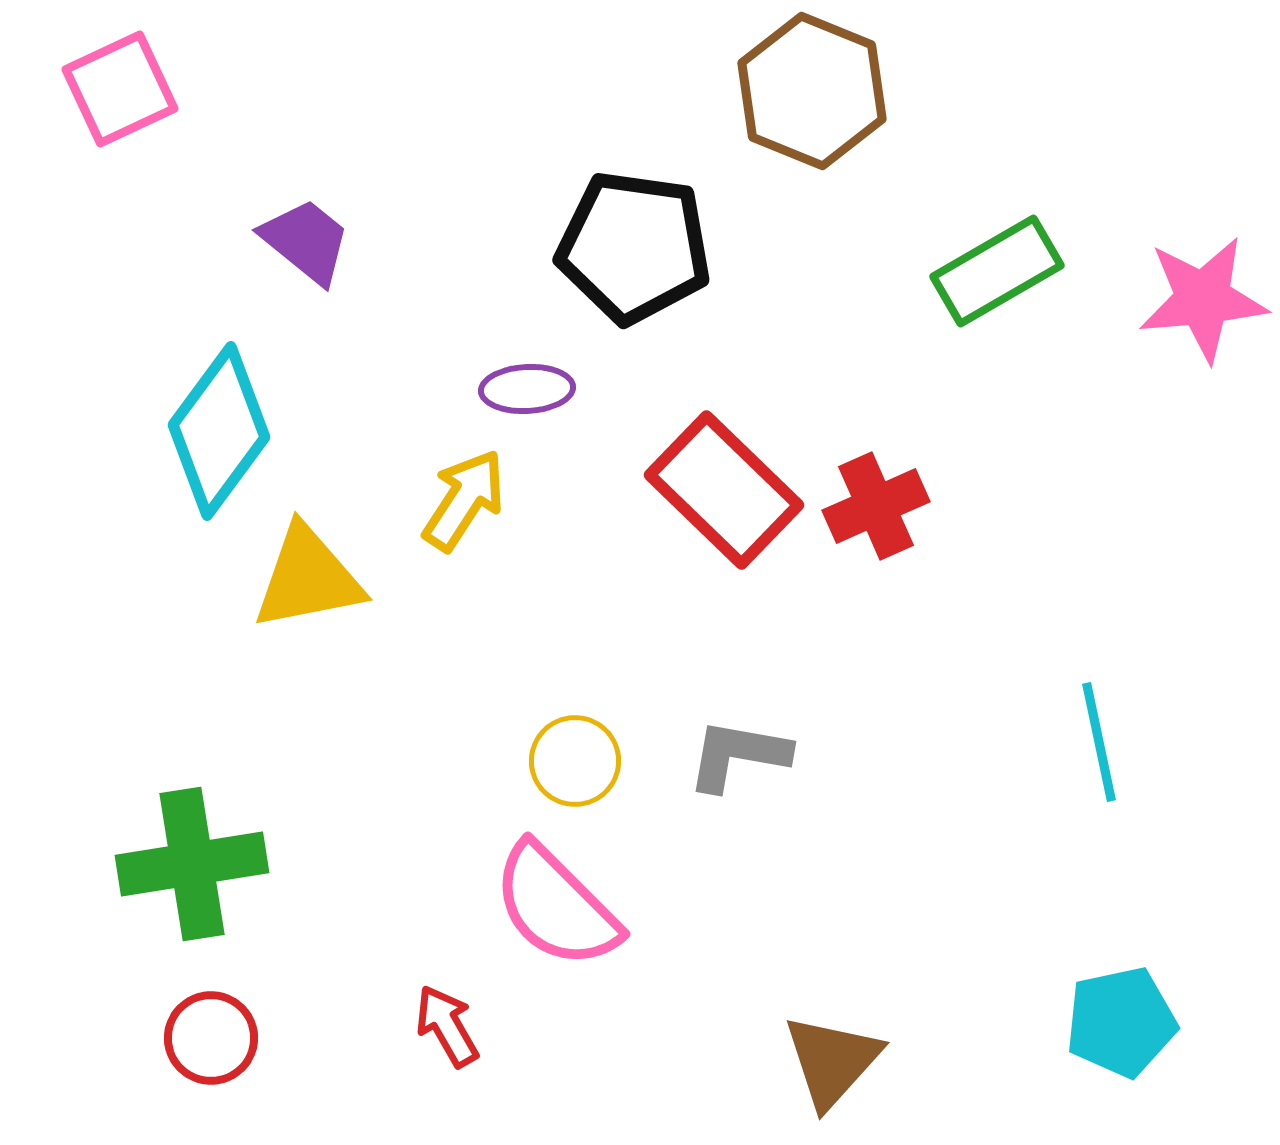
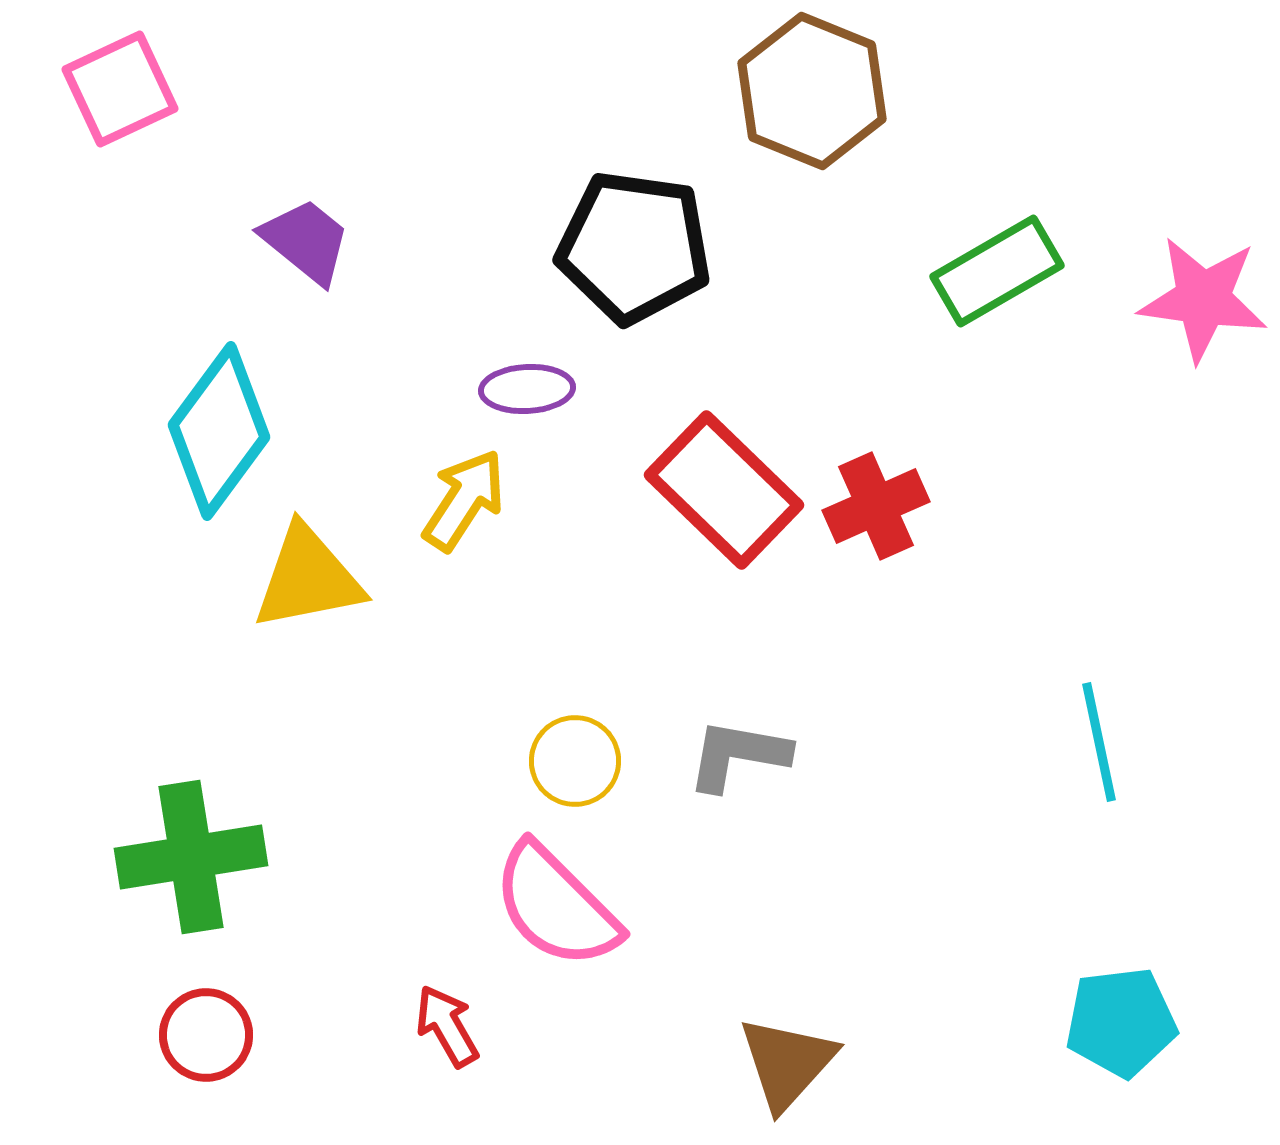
pink star: rotated 13 degrees clockwise
green cross: moved 1 px left, 7 px up
cyan pentagon: rotated 5 degrees clockwise
red circle: moved 5 px left, 3 px up
brown triangle: moved 45 px left, 2 px down
